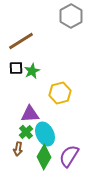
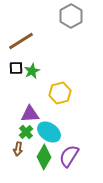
cyan ellipse: moved 4 px right, 2 px up; rotated 30 degrees counterclockwise
